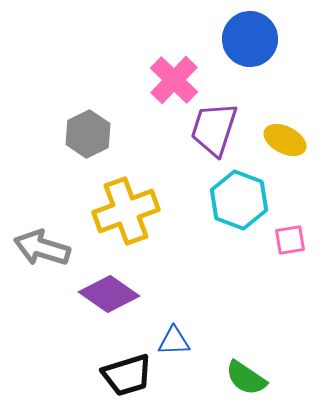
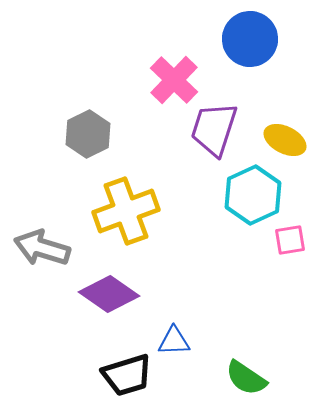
cyan hexagon: moved 14 px right, 5 px up; rotated 14 degrees clockwise
